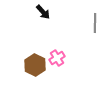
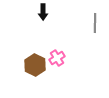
black arrow: rotated 42 degrees clockwise
